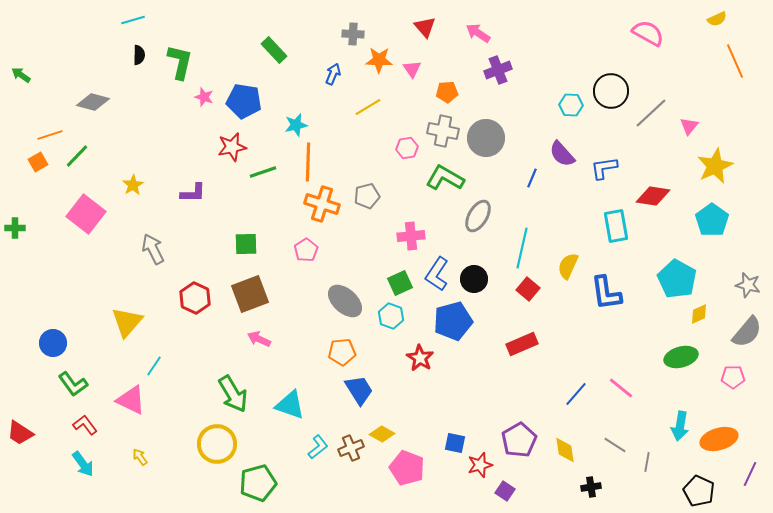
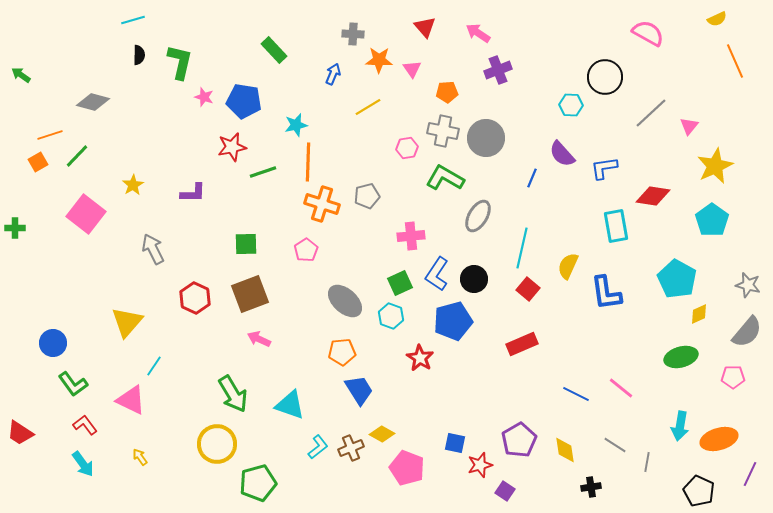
black circle at (611, 91): moved 6 px left, 14 px up
blue line at (576, 394): rotated 76 degrees clockwise
